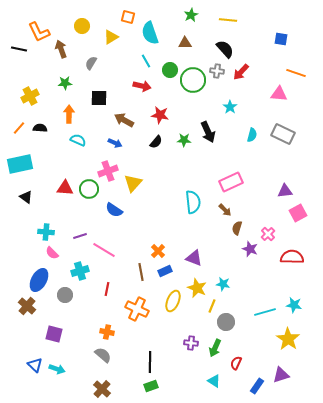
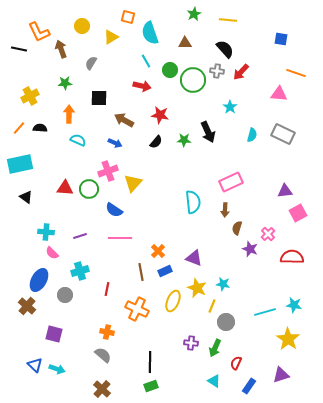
green star at (191, 15): moved 3 px right, 1 px up
brown arrow at (225, 210): rotated 48 degrees clockwise
pink line at (104, 250): moved 16 px right, 12 px up; rotated 30 degrees counterclockwise
blue rectangle at (257, 386): moved 8 px left
